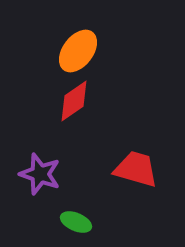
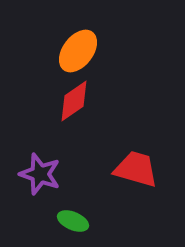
green ellipse: moved 3 px left, 1 px up
